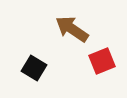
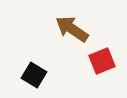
black square: moved 7 px down
